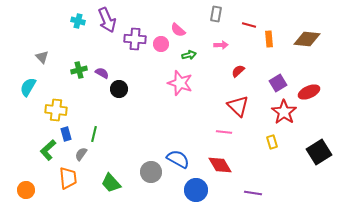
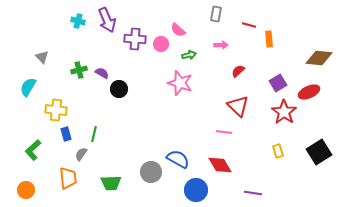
brown diamond: moved 12 px right, 19 px down
yellow rectangle: moved 6 px right, 9 px down
green L-shape: moved 15 px left
green trapezoid: rotated 50 degrees counterclockwise
